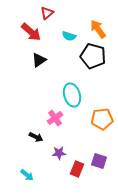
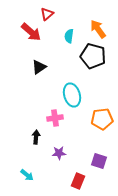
red triangle: moved 1 px down
cyan semicircle: rotated 80 degrees clockwise
black triangle: moved 7 px down
pink cross: rotated 28 degrees clockwise
black arrow: rotated 112 degrees counterclockwise
red rectangle: moved 1 px right, 12 px down
